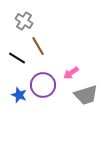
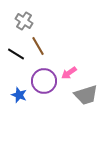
black line: moved 1 px left, 4 px up
pink arrow: moved 2 px left
purple circle: moved 1 px right, 4 px up
